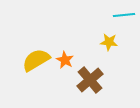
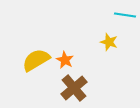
cyan line: moved 1 px right; rotated 15 degrees clockwise
yellow star: rotated 12 degrees clockwise
brown cross: moved 16 px left, 8 px down
